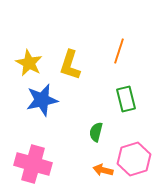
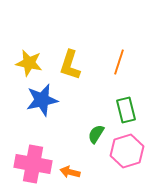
orange line: moved 11 px down
yellow star: rotated 16 degrees counterclockwise
green rectangle: moved 11 px down
green semicircle: moved 2 px down; rotated 18 degrees clockwise
pink hexagon: moved 7 px left, 8 px up
pink cross: rotated 6 degrees counterclockwise
orange arrow: moved 33 px left, 2 px down
